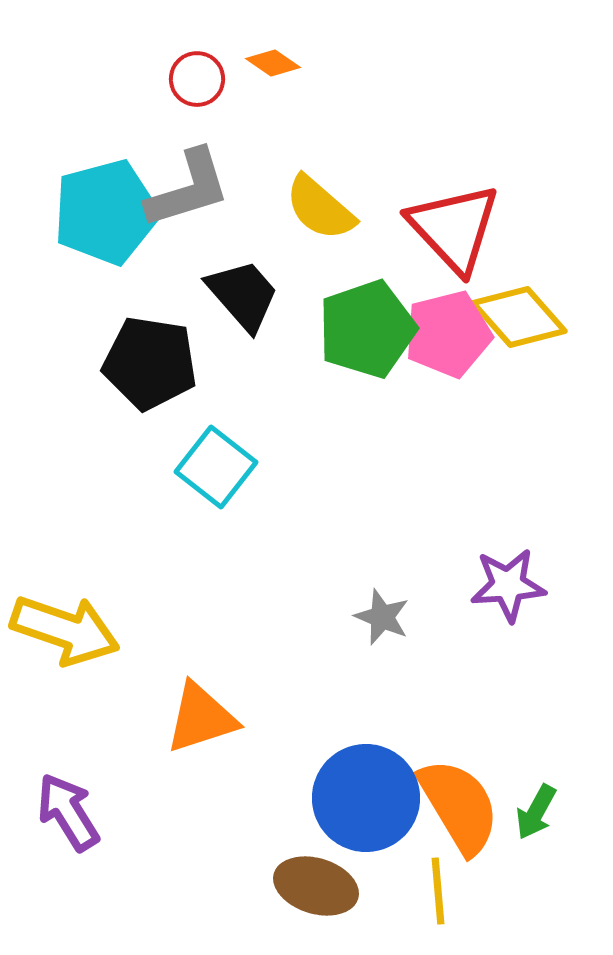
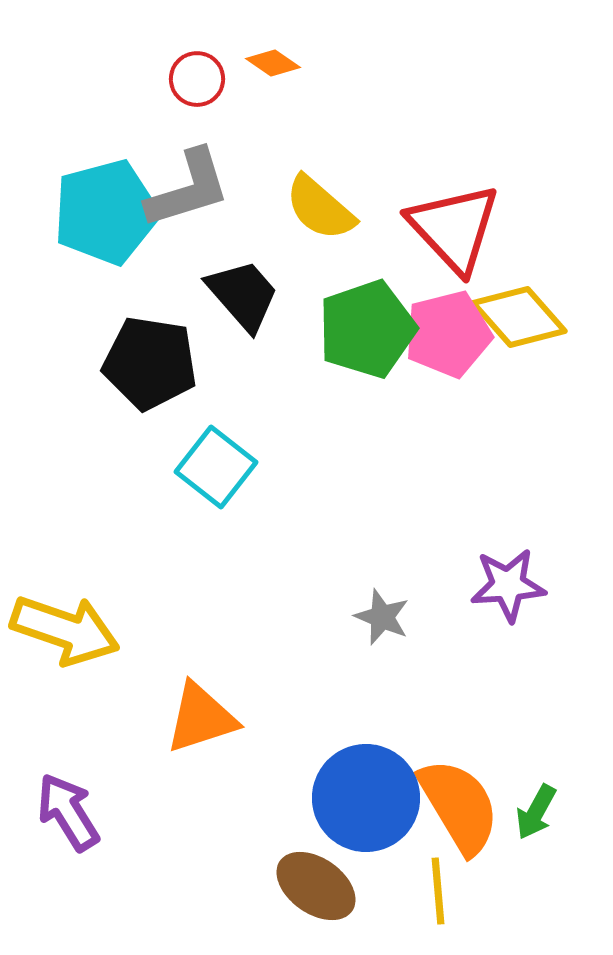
brown ellipse: rotated 18 degrees clockwise
